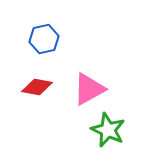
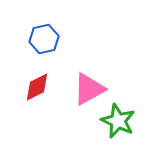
red diamond: rotated 36 degrees counterclockwise
green star: moved 10 px right, 9 px up
